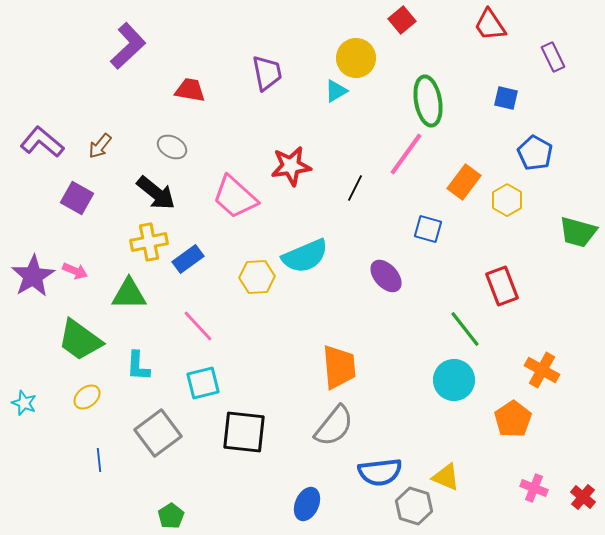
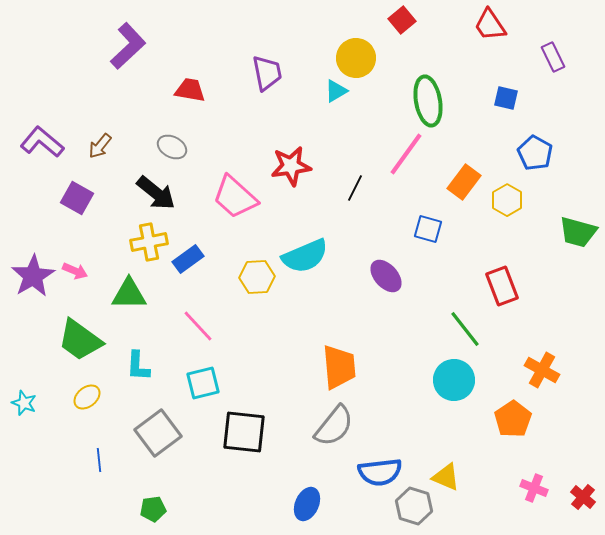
green pentagon at (171, 516): moved 18 px left, 7 px up; rotated 25 degrees clockwise
